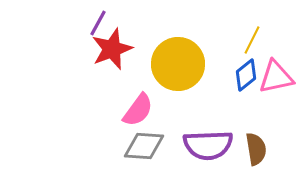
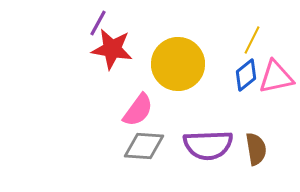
red star: rotated 30 degrees clockwise
